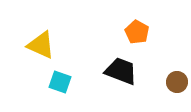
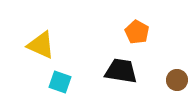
black trapezoid: rotated 12 degrees counterclockwise
brown circle: moved 2 px up
